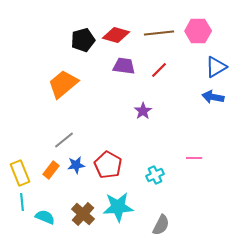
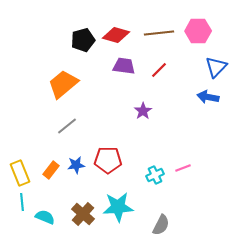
blue triangle: rotated 15 degrees counterclockwise
blue arrow: moved 5 px left
gray line: moved 3 px right, 14 px up
pink line: moved 11 px left, 10 px down; rotated 21 degrees counterclockwise
red pentagon: moved 5 px up; rotated 28 degrees counterclockwise
